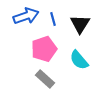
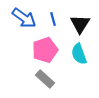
blue arrow: moved 2 px left, 2 px down; rotated 55 degrees clockwise
pink pentagon: moved 1 px right, 1 px down
cyan semicircle: moved 6 px up; rotated 20 degrees clockwise
